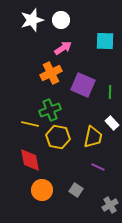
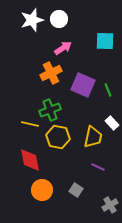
white circle: moved 2 px left, 1 px up
green line: moved 2 px left, 2 px up; rotated 24 degrees counterclockwise
